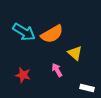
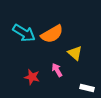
cyan arrow: moved 1 px down
red star: moved 9 px right, 2 px down
